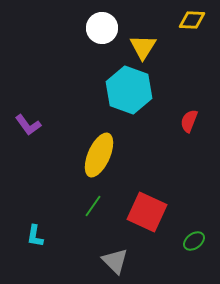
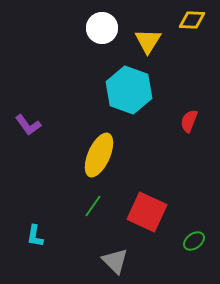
yellow triangle: moved 5 px right, 6 px up
